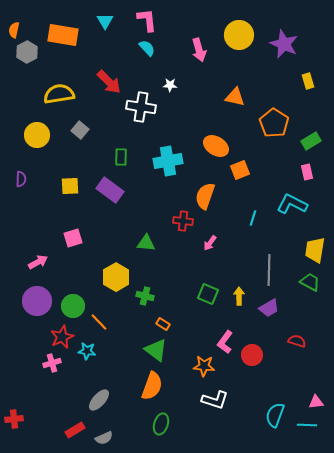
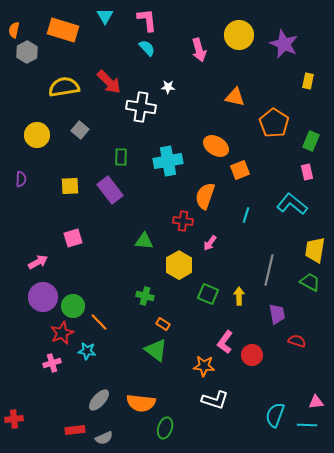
cyan triangle at (105, 21): moved 5 px up
orange rectangle at (63, 35): moved 5 px up; rotated 8 degrees clockwise
yellow rectangle at (308, 81): rotated 28 degrees clockwise
white star at (170, 85): moved 2 px left, 2 px down
yellow semicircle at (59, 94): moved 5 px right, 7 px up
green rectangle at (311, 141): rotated 36 degrees counterclockwise
purple rectangle at (110, 190): rotated 16 degrees clockwise
cyan L-shape at (292, 204): rotated 12 degrees clockwise
cyan line at (253, 218): moved 7 px left, 3 px up
green triangle at (146, 243): moved 2 px left, 2 px up
gray line at (269, 270): rotated 12 degrees clockwise
yellow hexagon at (116, 277): moved 63 px right, 12 px up
purple circle at (37, 301): moved 6 px right, 4 px up
purple trapezoid at (269, 308): moved 8 px right, 6 px down; rotated 70 degrees counterclockwise
red star at (62, 337): moved 4 px up
orange semicircle at (152, 386): moved 11 px left, 17 px down; rotated 76 degrees clockwise
green ellipse at (161, 424): moved 4 px right, 4 px down
red rectangle at (75, 430): rotated 24 degrees clockwise
